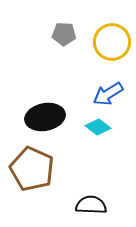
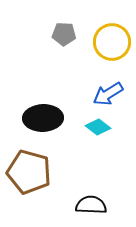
black ellipse: moved 2 px left, 1 px down; rotated 9 degrees clockwise
brown pentagon: moved 3 px left, 3 px down; rotated 9 degrees counterclockwise
